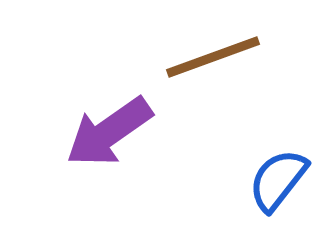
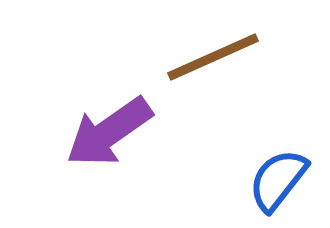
brown line: rotated 4 degrees counterclockwise
